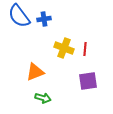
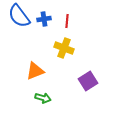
red line: moved 18 px left, 28 px up
orange triangle: moved 1 px up
purple square: rotated 24 degrees counterclockwise
